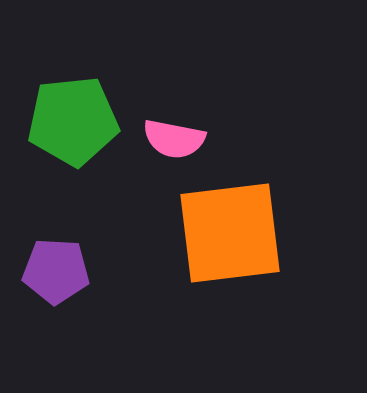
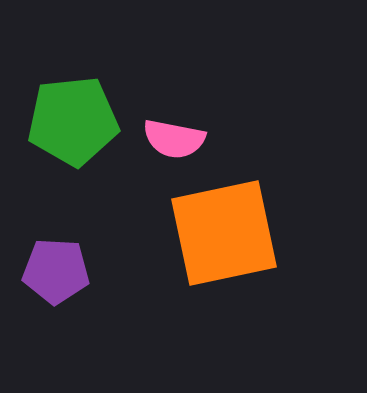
orange square: moved 6 px left; rotated 5 degrees counterclockwise
